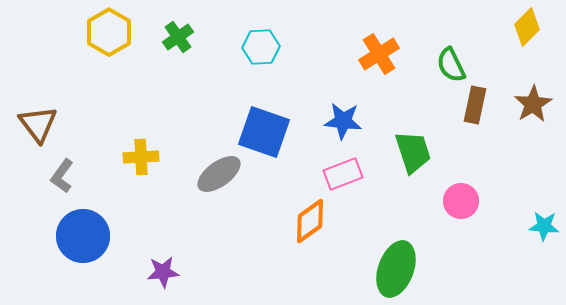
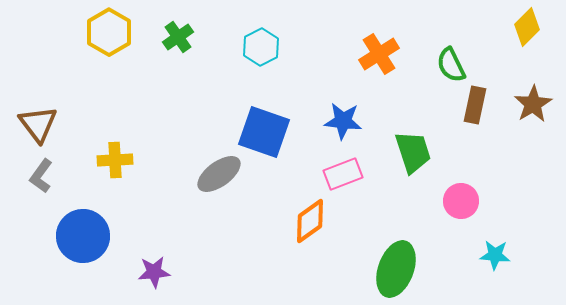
cyan hexagon: rotated 24 degrees counterclockwise
yellow cross: moved 26 px left, 3 px down
gray L-shape: moved 21 px left
cyan star: moved 49 px left, 29 px down
purple star: moved 9 px left
